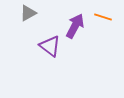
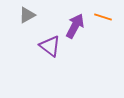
gray triangle: moved 1 px left, 2 px down
